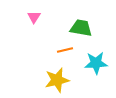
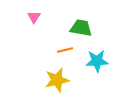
cyan star: moved 1 px right, 2 px up
